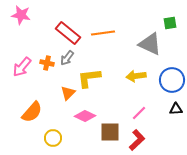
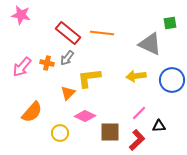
orange line: moved 1 px left; rotated 15 degrees clockwise
black triangle: moved 17 px left, 17 px down
yellow circle: moved 7 px right, 5 px up
